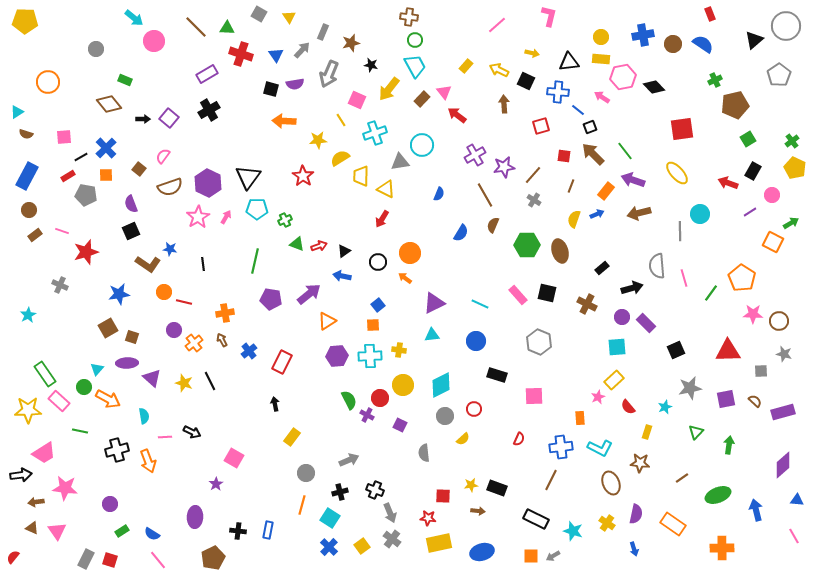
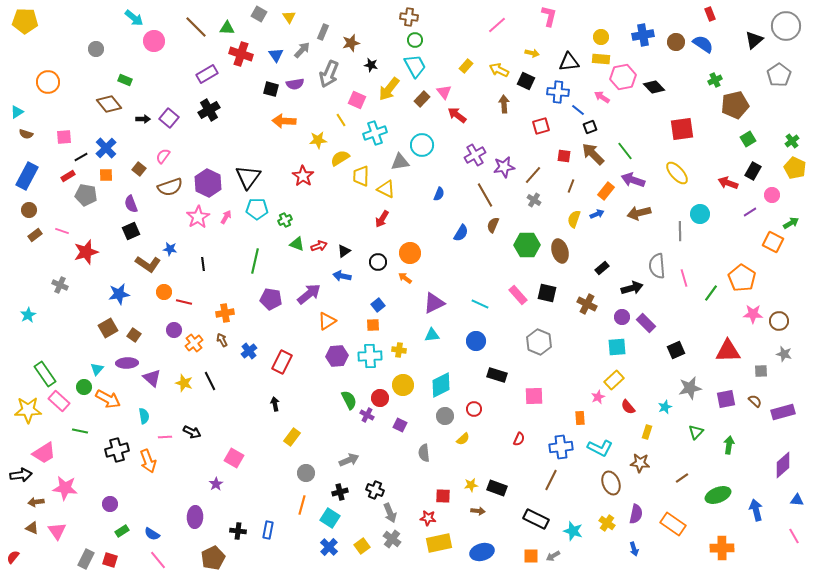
brown circle at (673, 44): moved 3 px right, 2 px up
brown square at (132, 337): moved 2 px right, 2 px up; rotated 16 degrees clockwise
